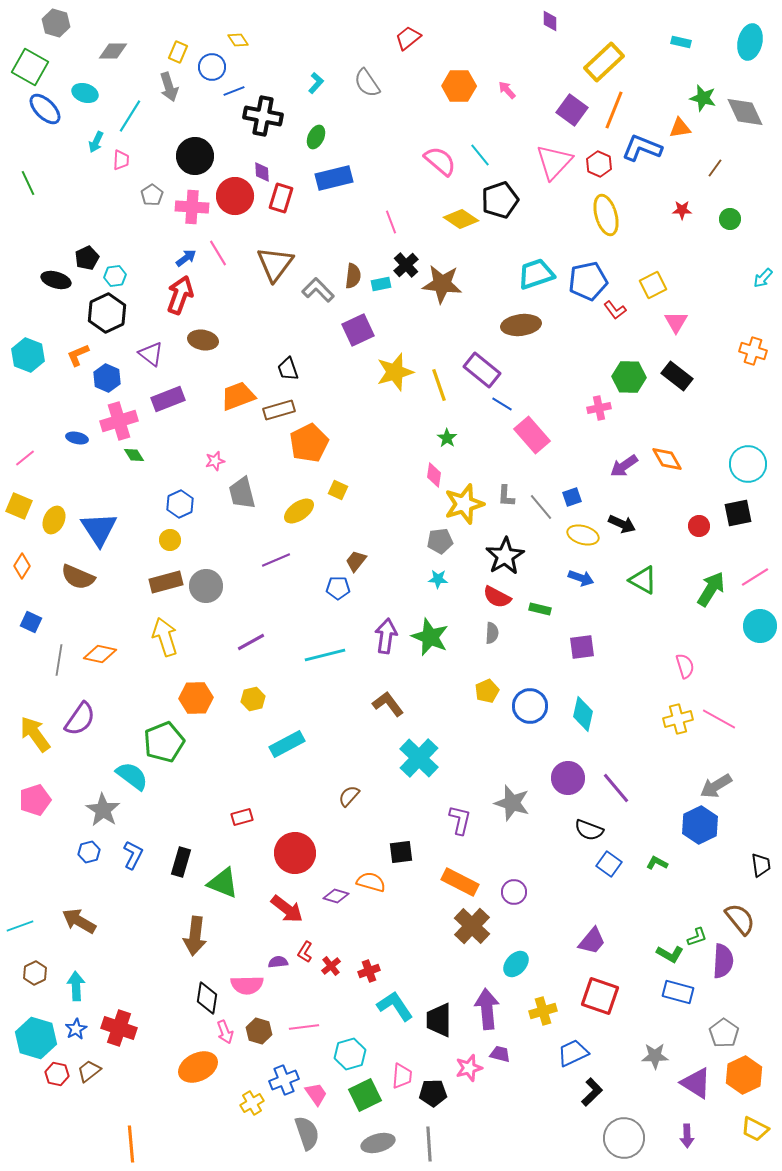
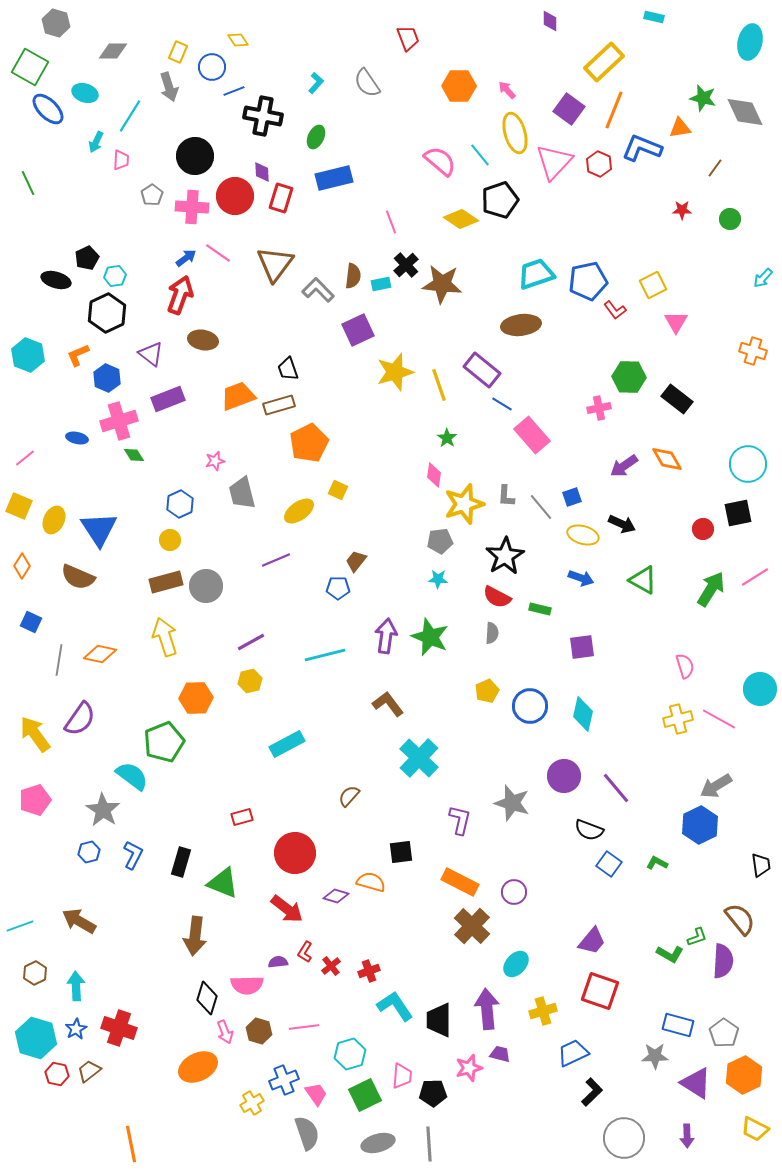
red trapezoid at (408, 38): rotated 108 degrees clockwise
cyan rectangle at (681, 42): moved 27 px left, 25 px up
blue ellipse at (45, 109): moved 3 px right
purple square at (572, 110): moved 3 px left, 1 px up
yellow ellipse at (606, 215): moved 91 px left, 82 px up
pink line at (218, 253): rotated 24 degrees counterclockwise
black rectangle at (677, 376): moved 23 px down
brown rectangle at (279, 410): moved 5 px up
red circle at (699, 526): moved 4 px right, 3 px down
cyan circle at (760, 626): moved 63 px down
yellow hexagon at (253, 699): moved 3 px left, 18 px up
purple circle at (568, 778): moved 4 px left, 2 px up
blue rectangle at (678, 992): moved 33 px down
red square at (600, 996): moved 5 px up
black diamond at (207, 998): rotated 8 degrees clockwise
orange line at (131, 1144): rotated 6 degrees counterclockwise
